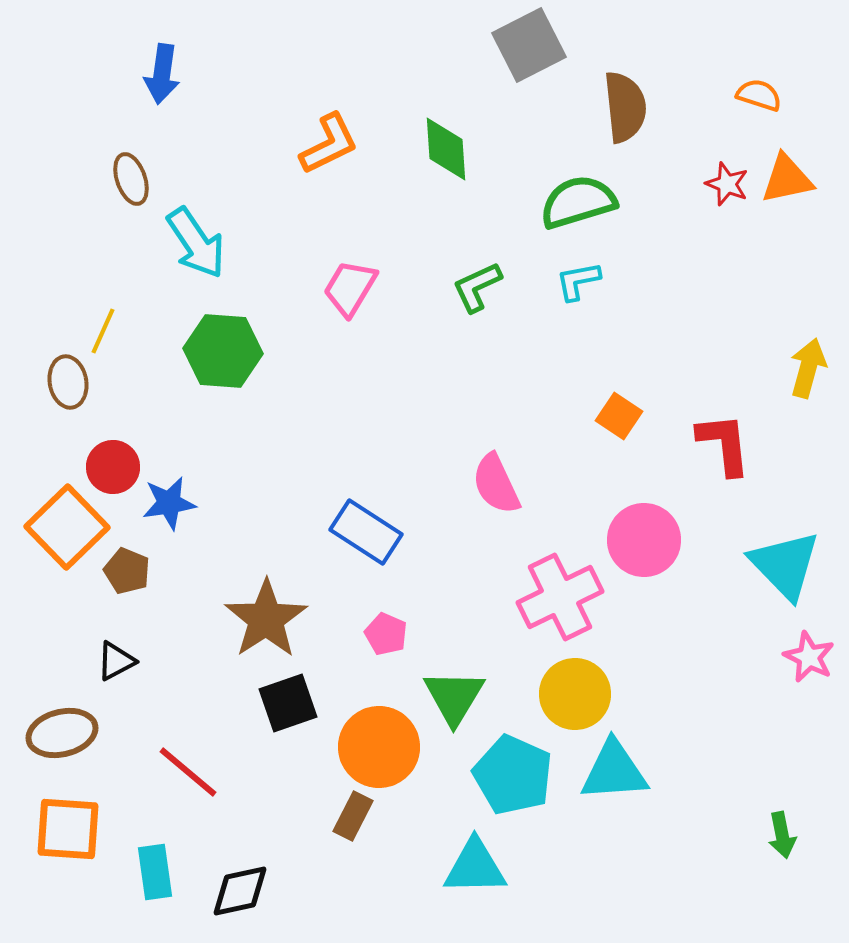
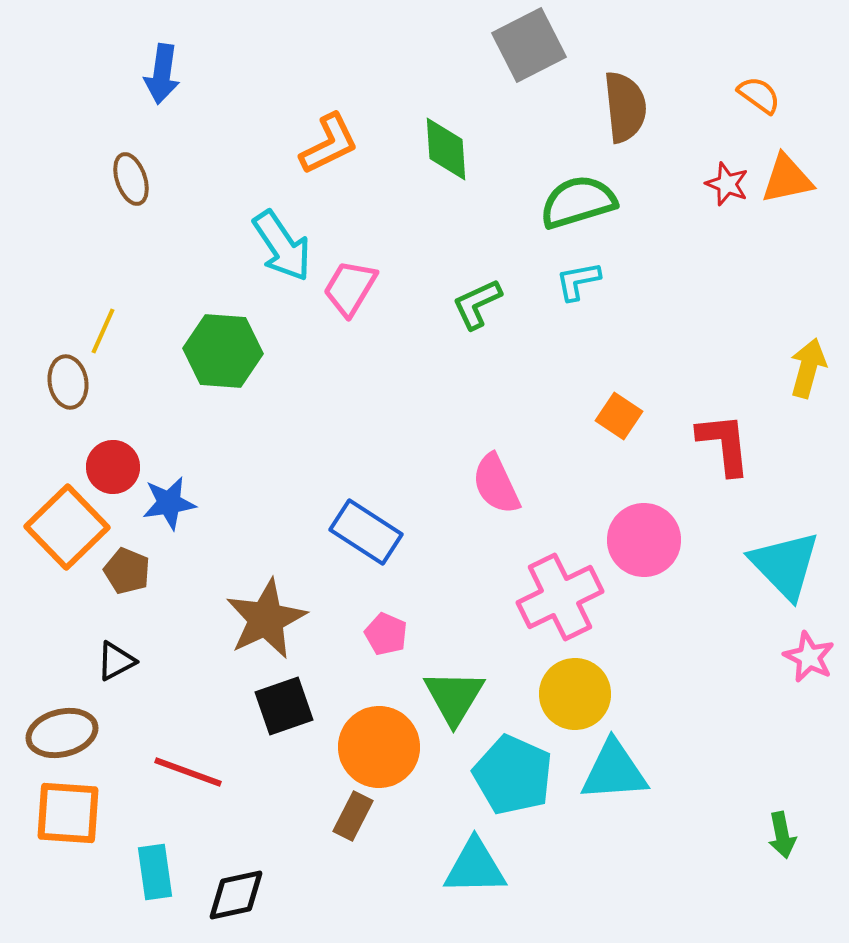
orange semicircle at (759, 95): rotated 18 degrees clockwise
cyan arrow at (196, 243): moved 86 px right, 3 px down
green L-shape at (477, 287): moved 17 px down
brown star at (266, 619): rotated 8 degrees clockwise
black square at (288, 703): moved 4 px left, 3 px down
red line at (188, 772): rotated 20 degrees counterclockwise
orange square at (68, 829): moved 16 px up
black diamond at (240, 891): moved 4 px left, 4 px down
